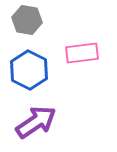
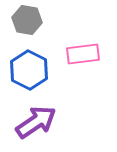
pink rectangle: moved 1 px right, 1 px down
